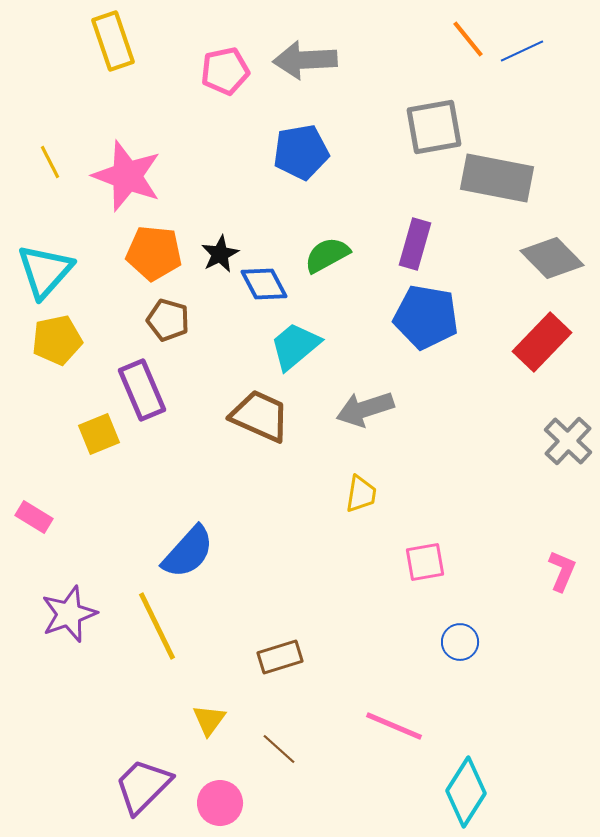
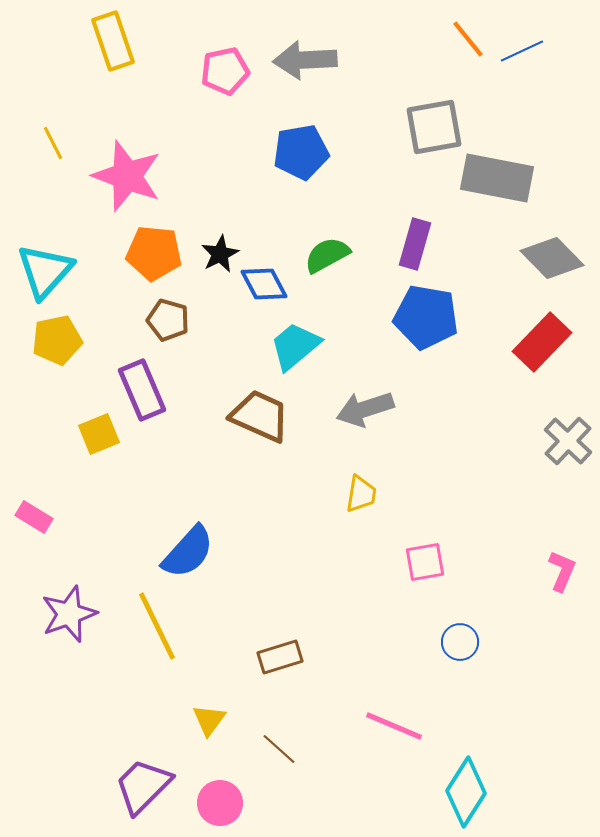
yellow line at (50, 162): moved 3 px right, 19 px up
